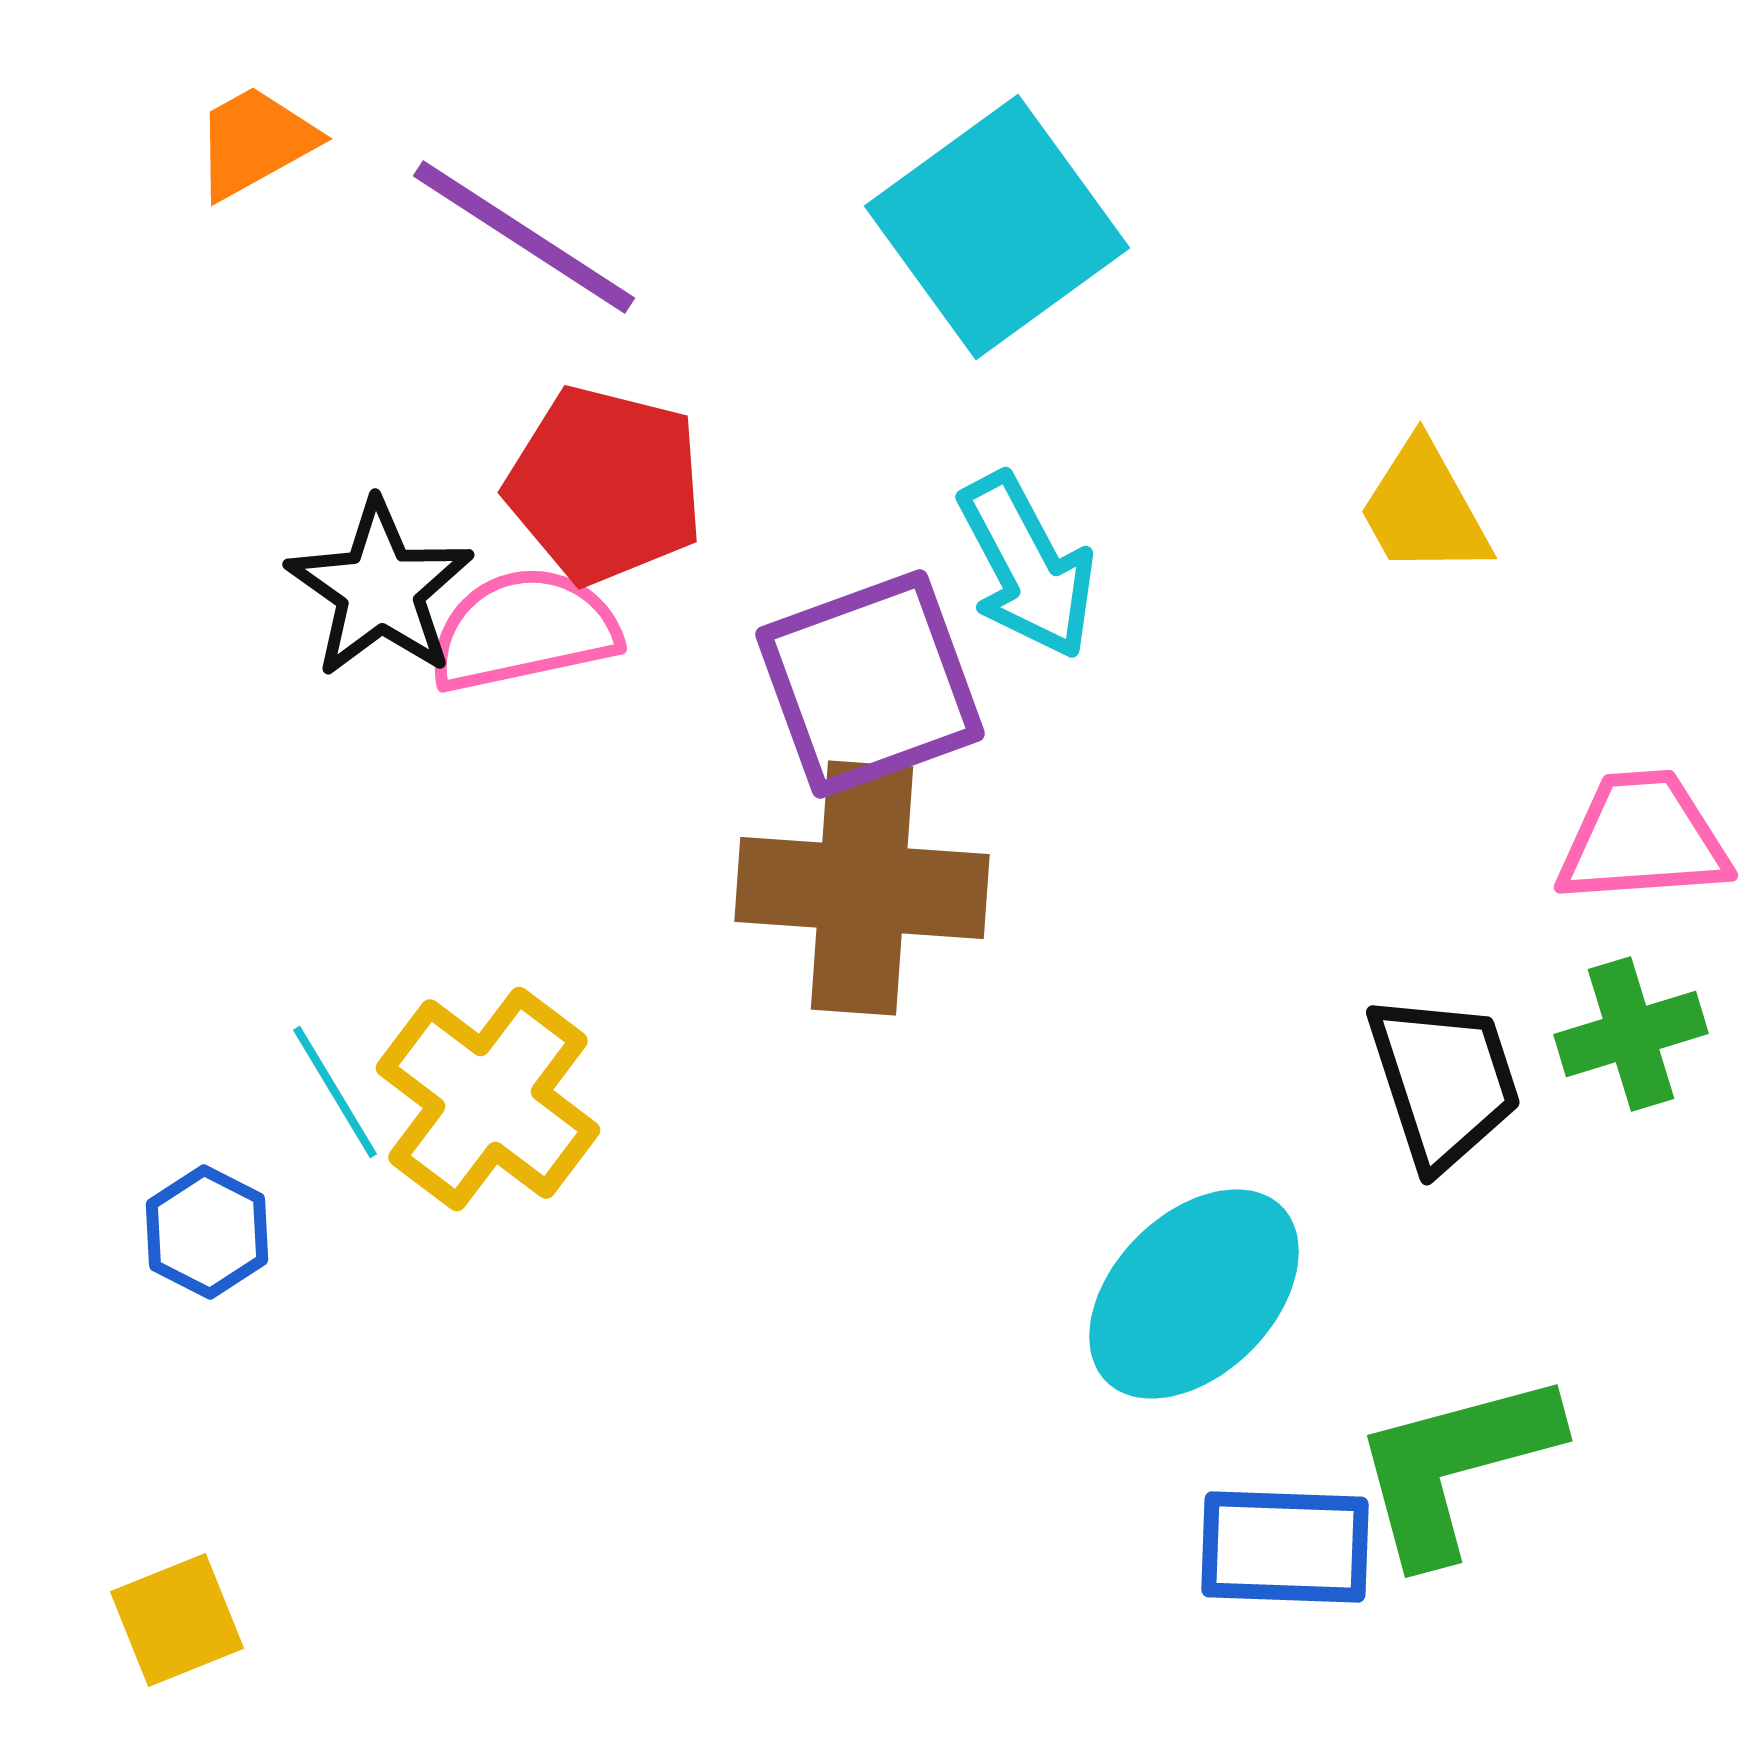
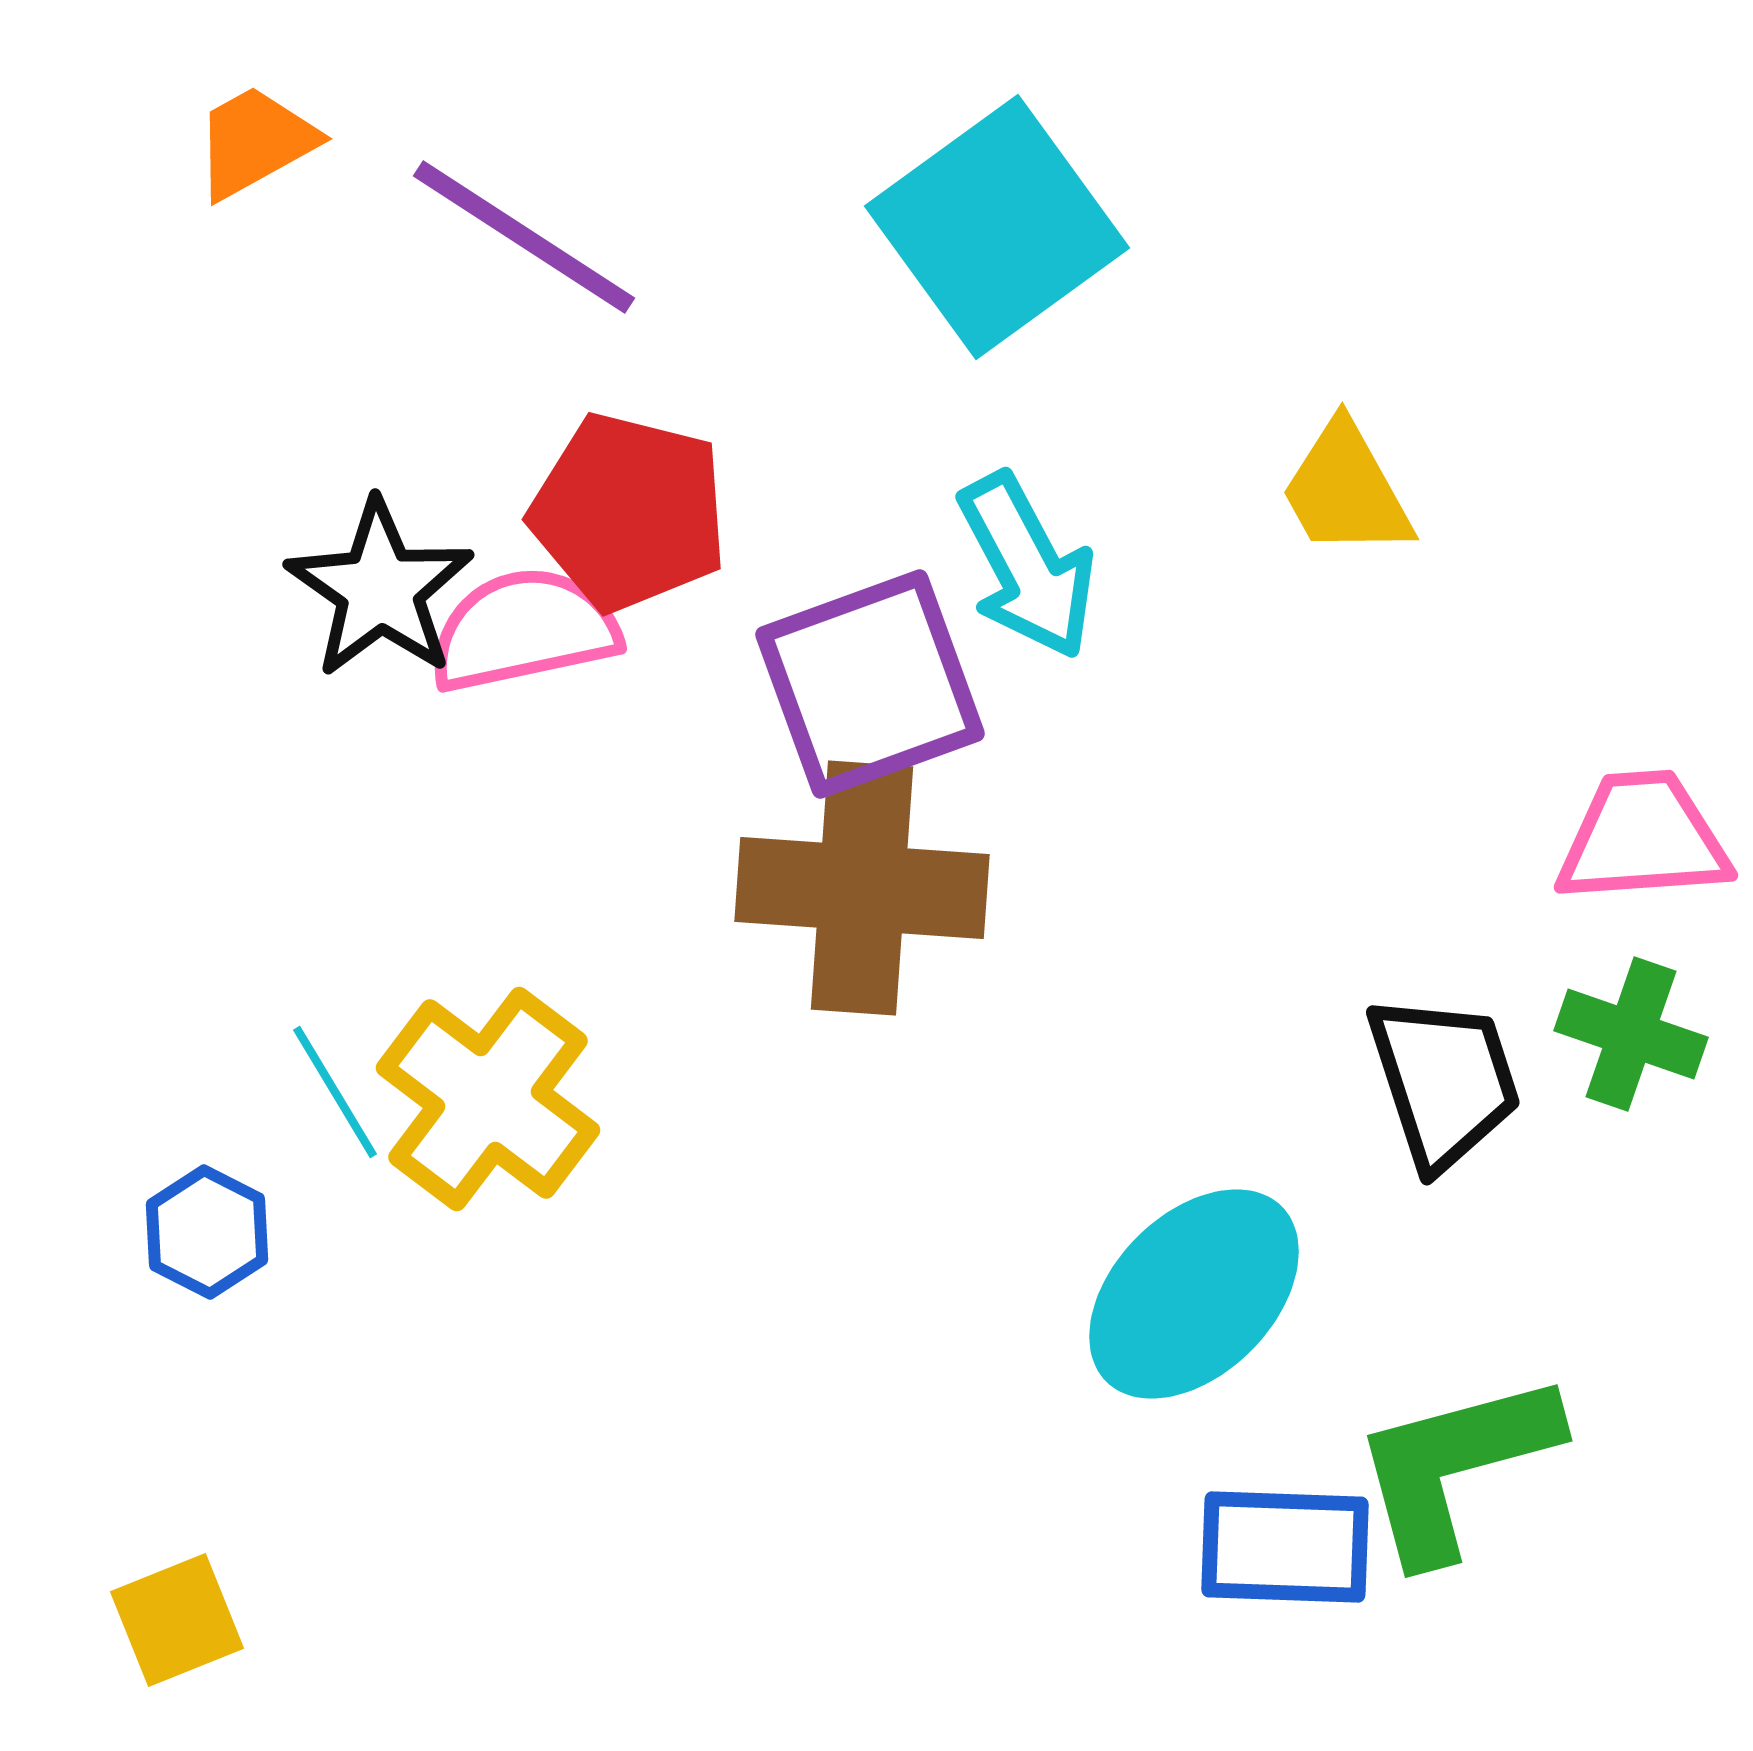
red pentagon: moved 24 px right, 27 px down
yellow trapezoid: moved 78 px left, 19 px up
green cross: rotated 36 degrees clockwise
